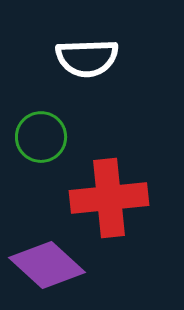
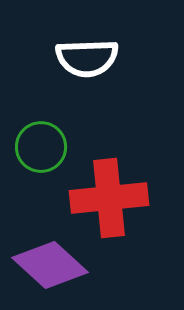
green circle: moved 10 px down
purple diamond: moved 3 px right
